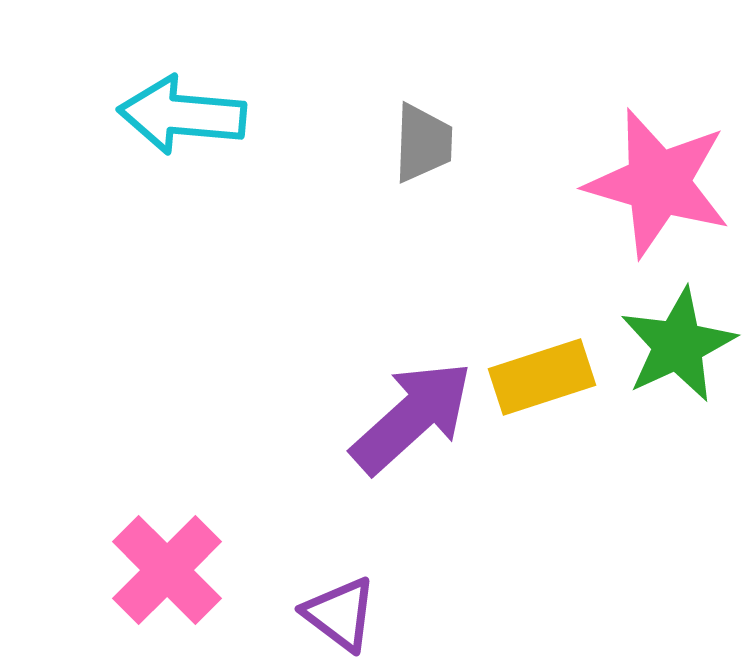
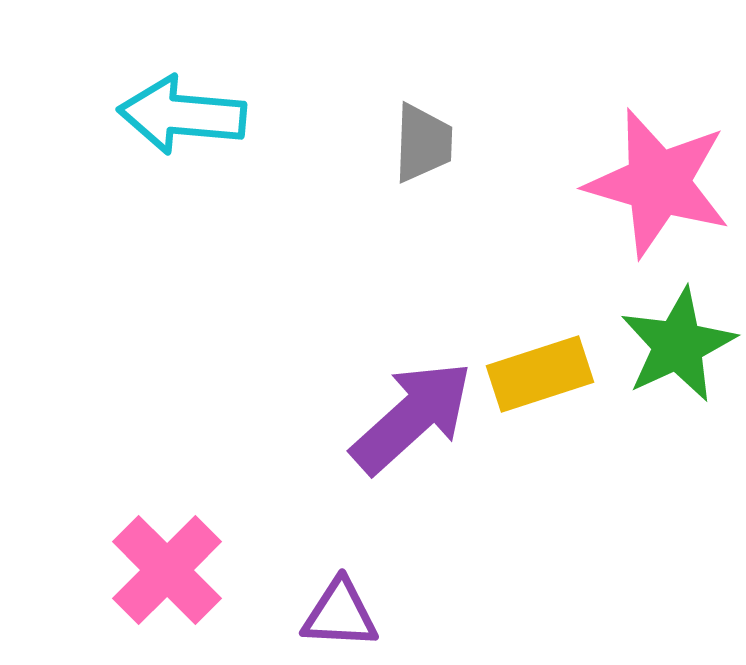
yellow rectangle: moved 2 px left, 3 px up
purple triangle: rotated 34 degrees counterclockwise
